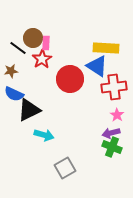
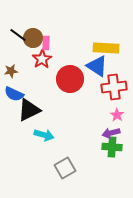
black line: moved 13 px up
green cross: rotated 18 degrees counterclockwise
